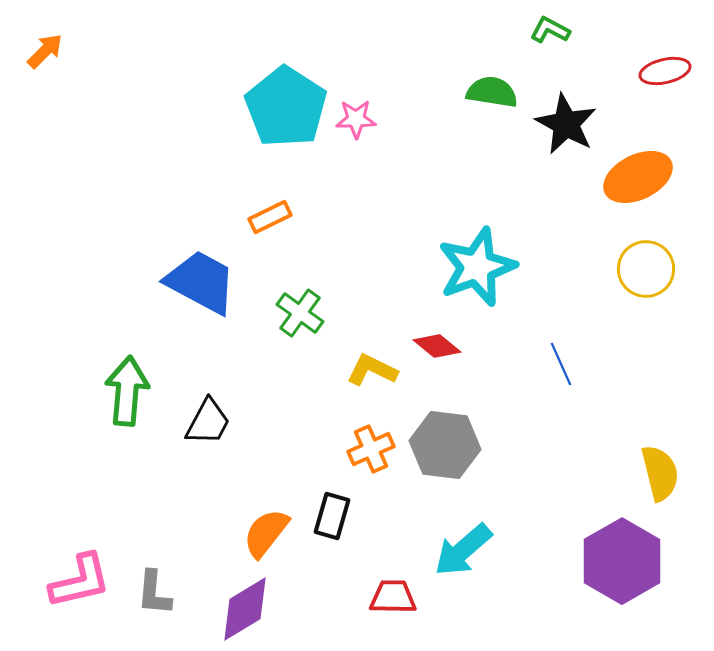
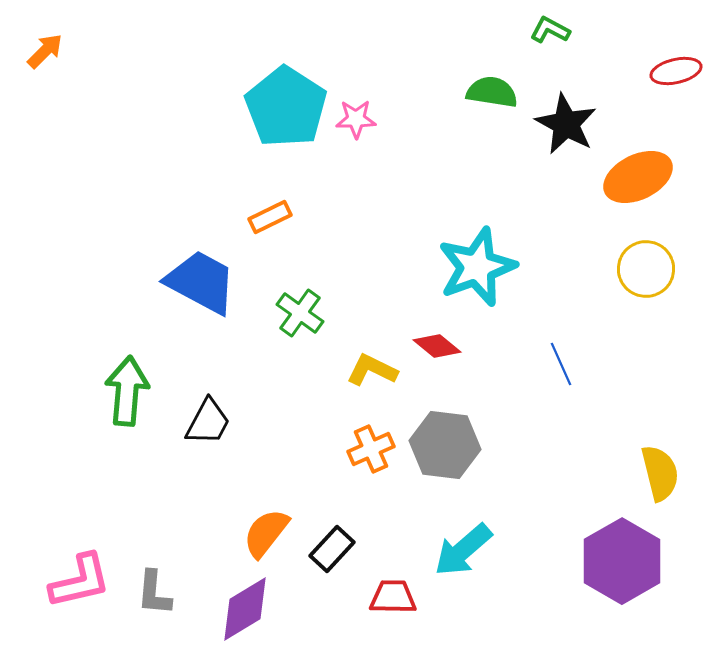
red ellipse: moved 11 px right
black rectangle: moved 33 px down; rotated 27 degrees clockwise
